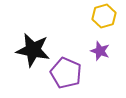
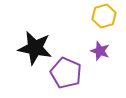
black star: moved 2 px right, 2 px up
